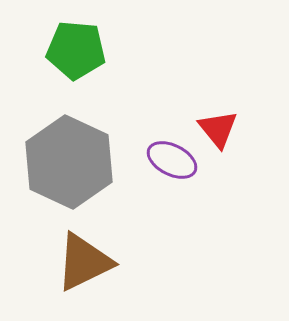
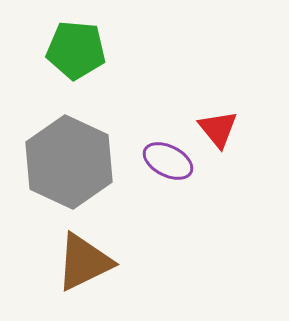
purple ellipse: moved 4 px left, 1 px down
